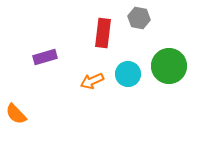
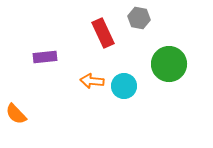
red rectangle: rotated 32 degrees counterclockwise
purple rectangle: rotated 10 degrees clockwise
green circle: moved 2 px up
cyan circle: moved 4 px left, 12 px down
orange arrow: rotated 30 degrees clockwise
